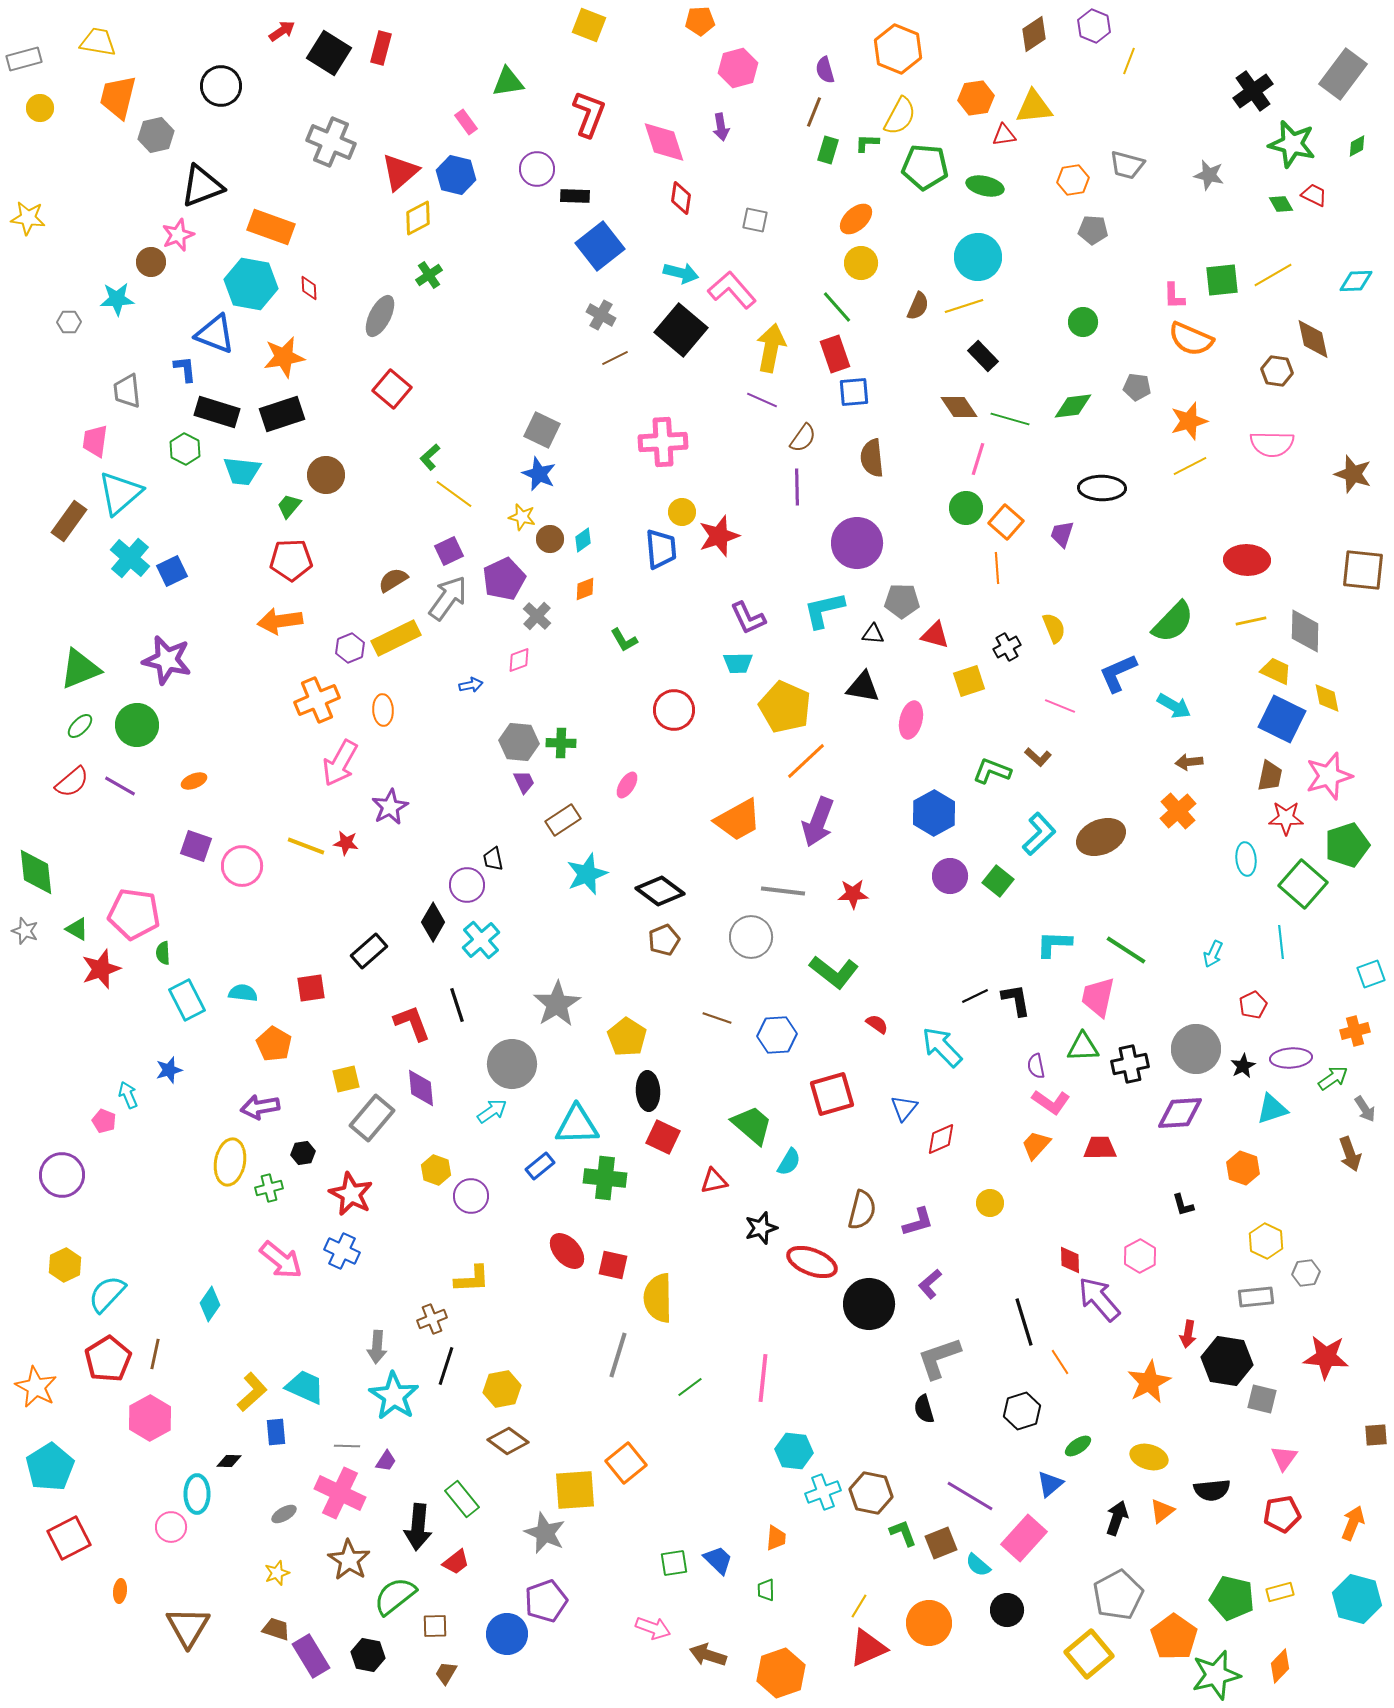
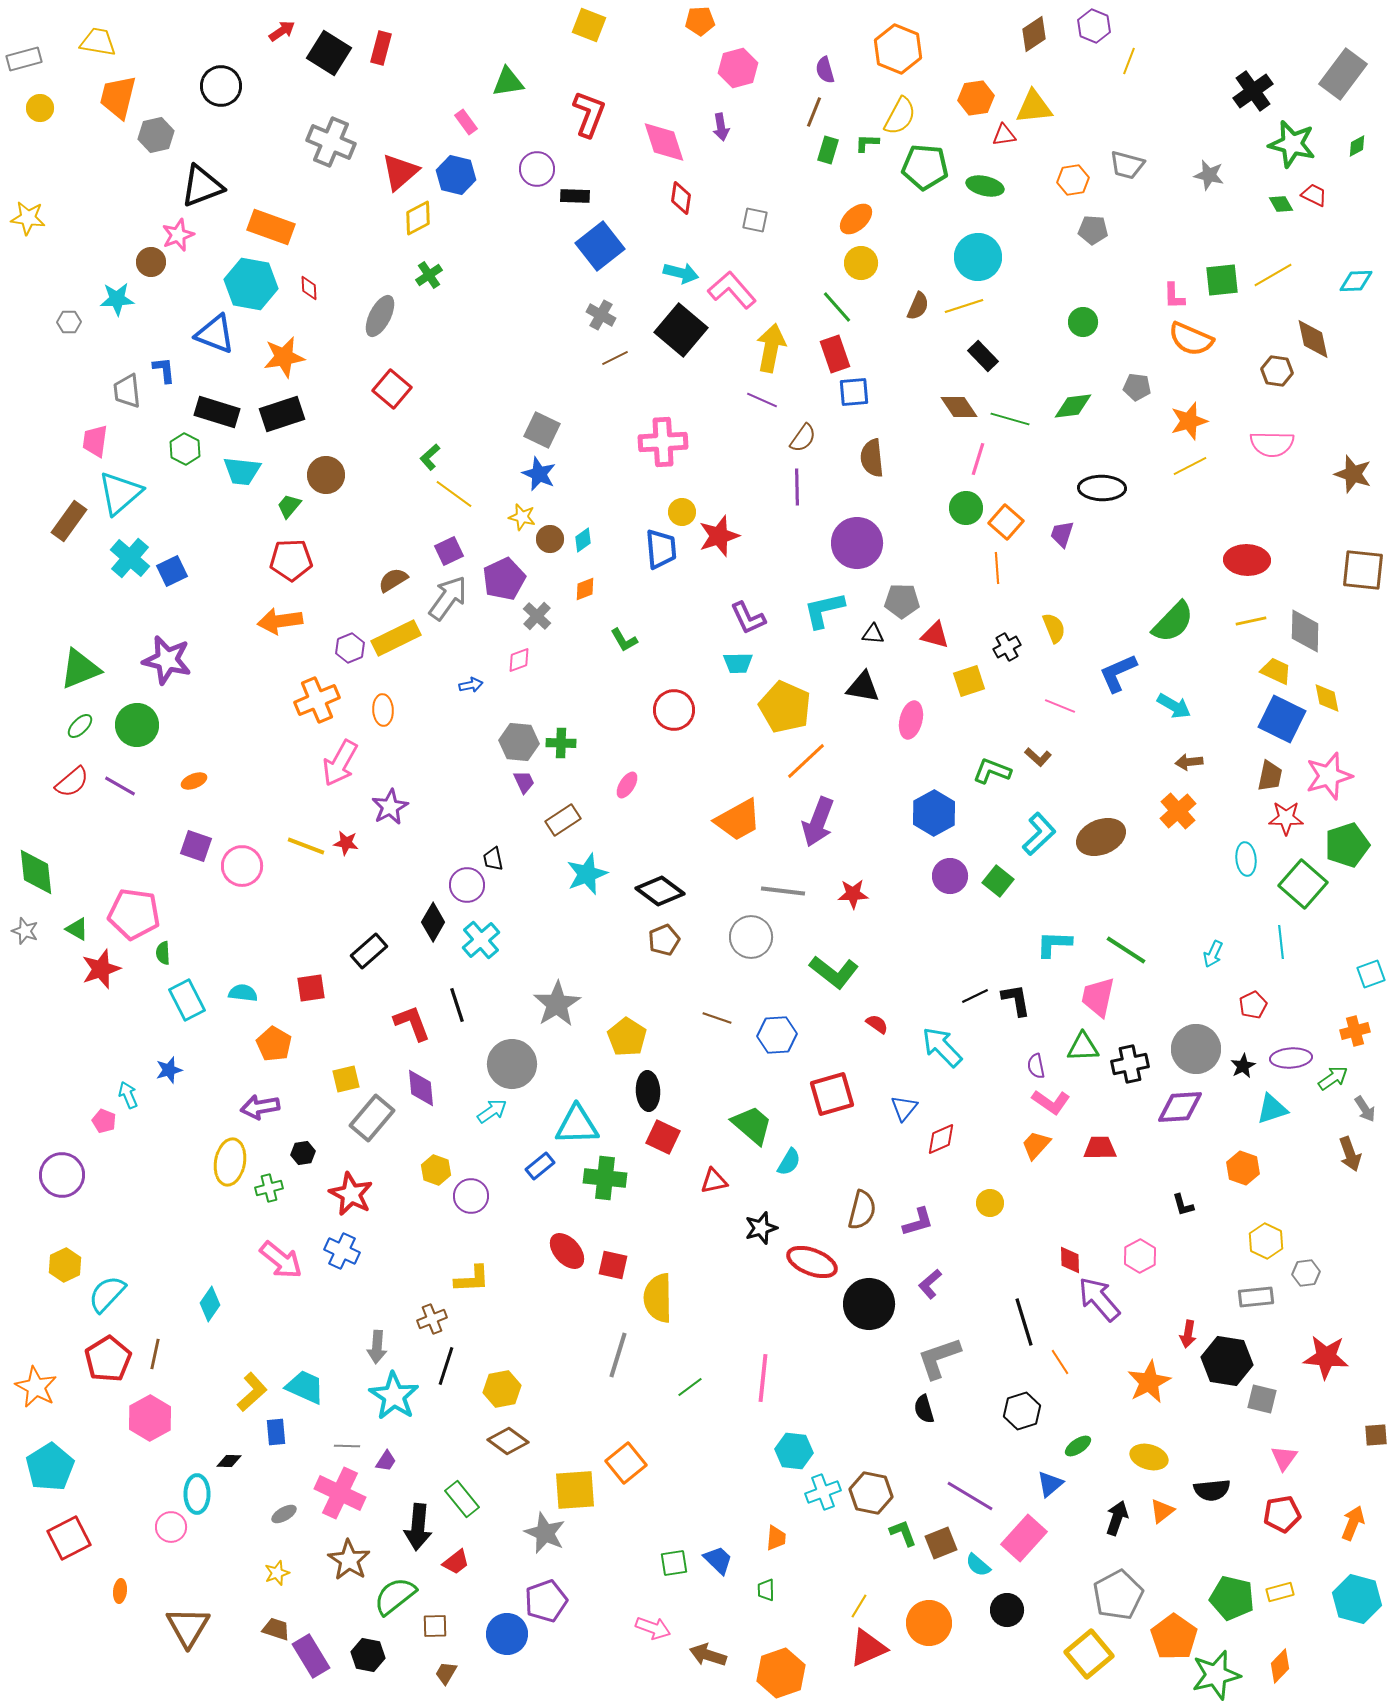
blue L-shape at (185, 369): moved 21 px left, 1 px down
purple diamond at (1180, 1113): moved 6 px up
